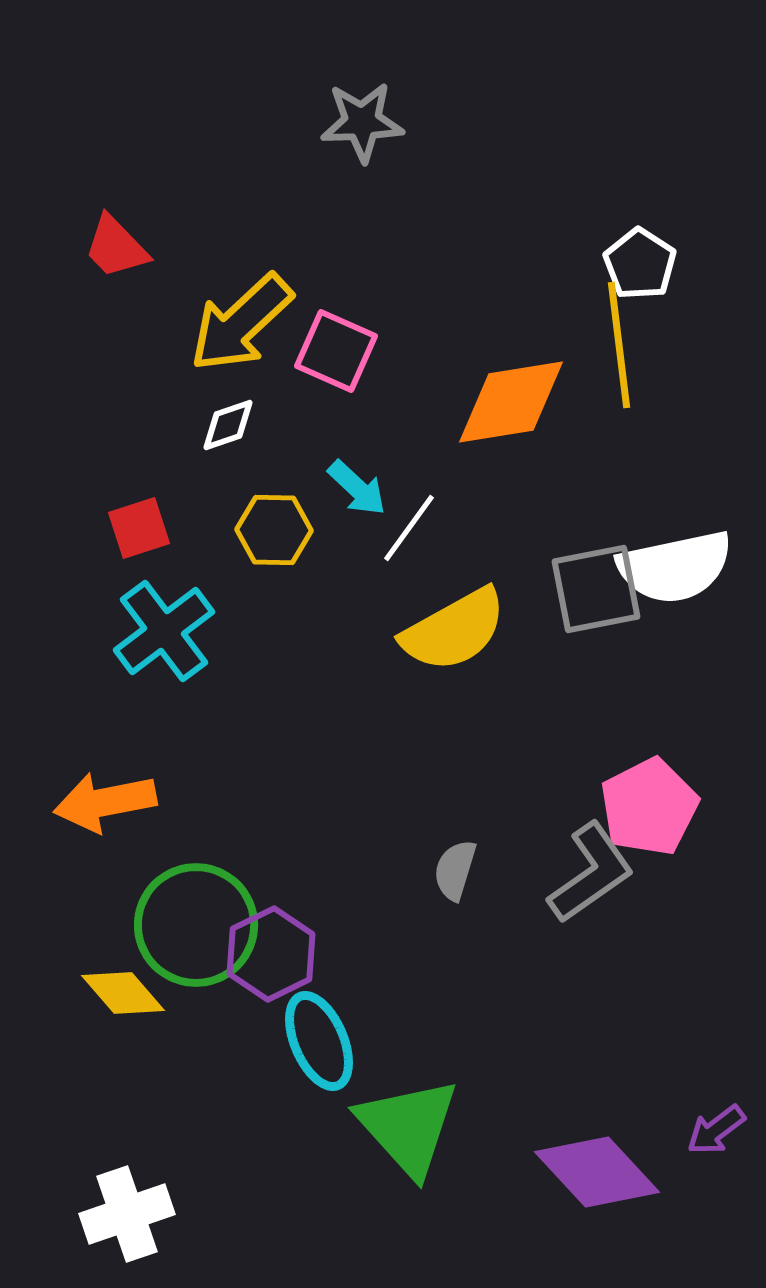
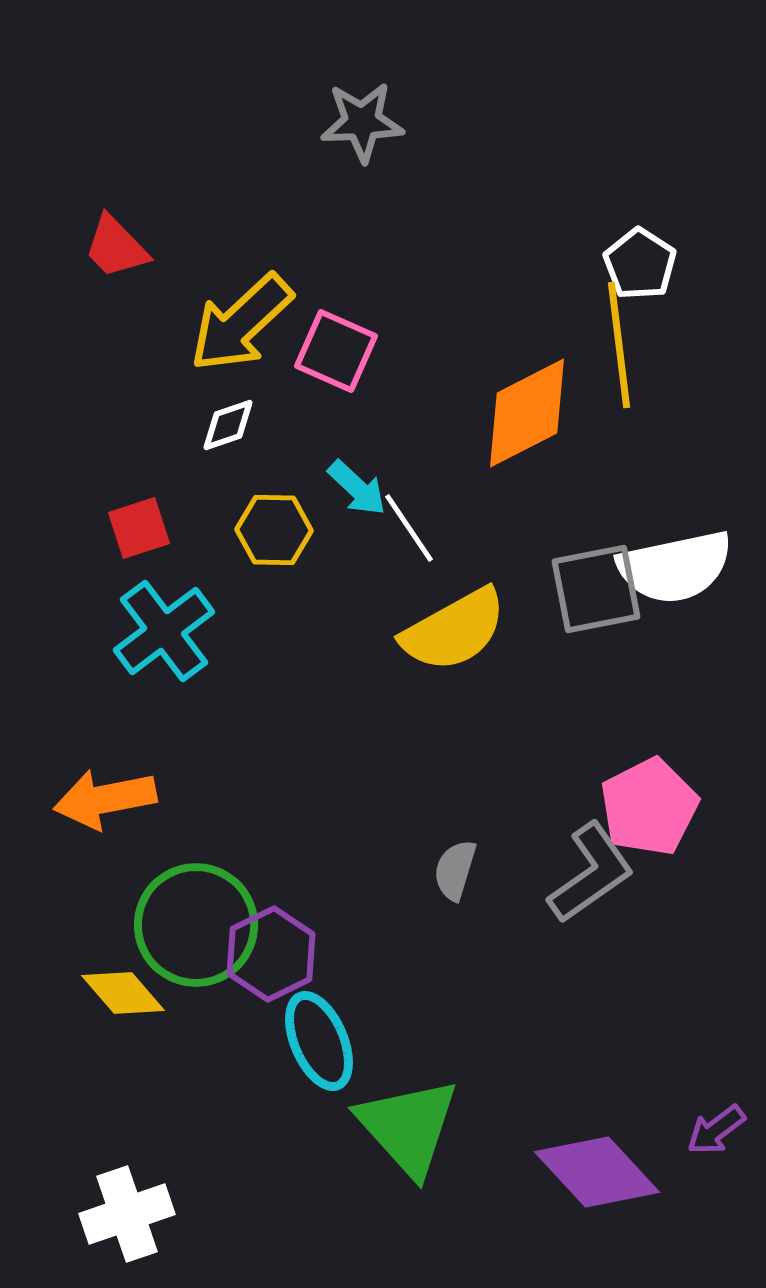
orange diamond: moved 16 px right, 11 px down; rotated 18 degrees counterclockwise
white line: rotated 70 degrees counterclockwise
orange arrow: moved 3 px up
